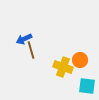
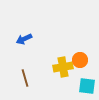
brown line: moved 6 px left, 28 px down
yellow cross: rotated 30 degrees counterclockwise
